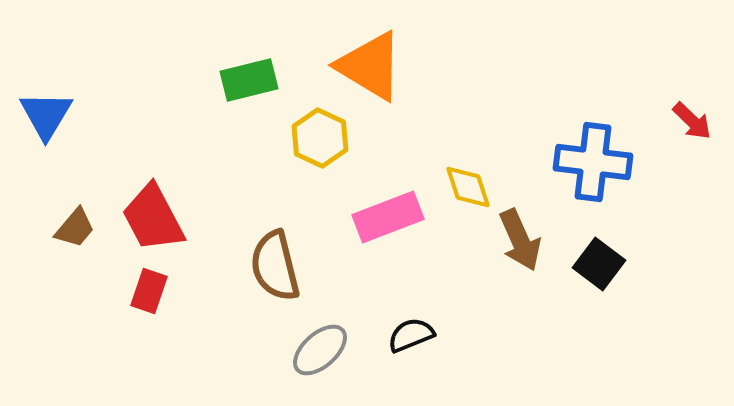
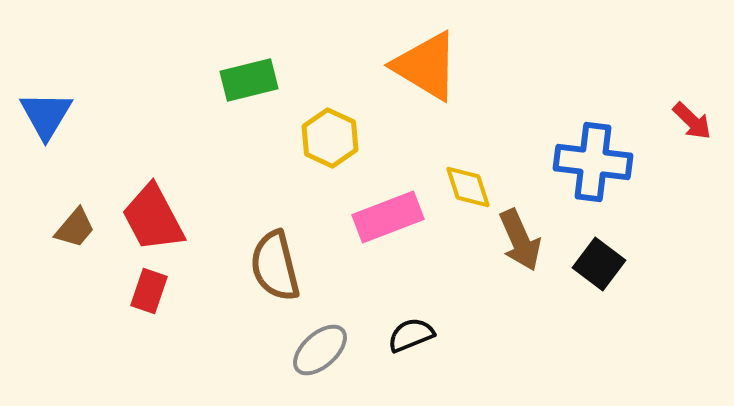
orange triangle: moved 56 px right
yellow hexagon: moved 10 px right
